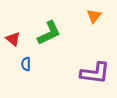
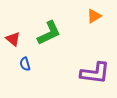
orange triangle: rotated 21 degrees clockwise
blue semicircle: moved 1 px left; rotated 16 degrees counterclockwise
